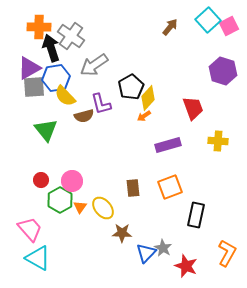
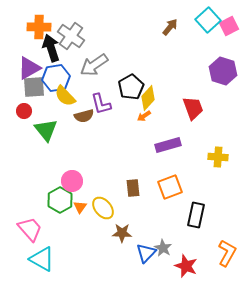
yellow cross: moved 16 px down
red circle: moved 17 px left, 69 px up
cyan triangle: moved 4 px right, 1 px down
